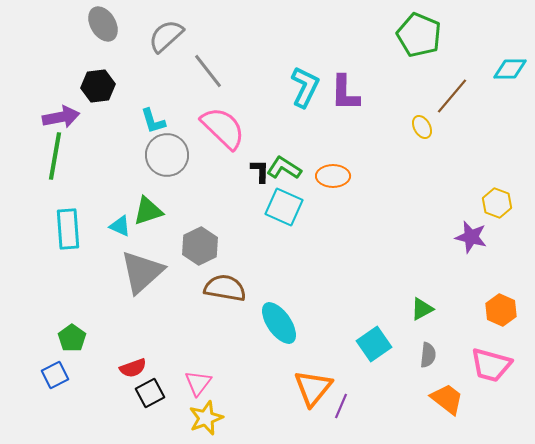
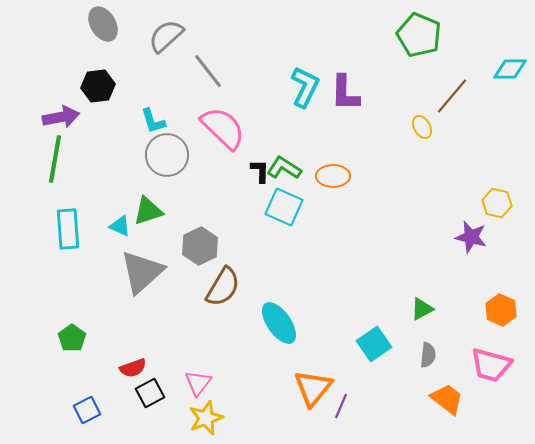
green line at (55, 156): moved 3 px down
yellow hexagon at (497, 203): rotated 8 degrees counterclockwise
brown semicircle at (225, 288): moved 2 px left, 1 px up; rotated 111 degrees clockwise
blue square at (55, 375): moved 32 px right, 35 px down
